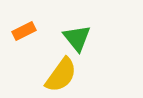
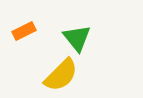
yellow semicircle: rotated 9 degrees clockwise
